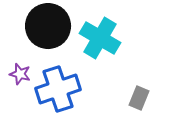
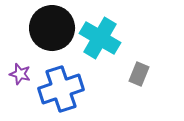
black circle: moved 4 px right, 2 px down
blue cross: moved 3 px right
gray rectangle: moved 24 px up
